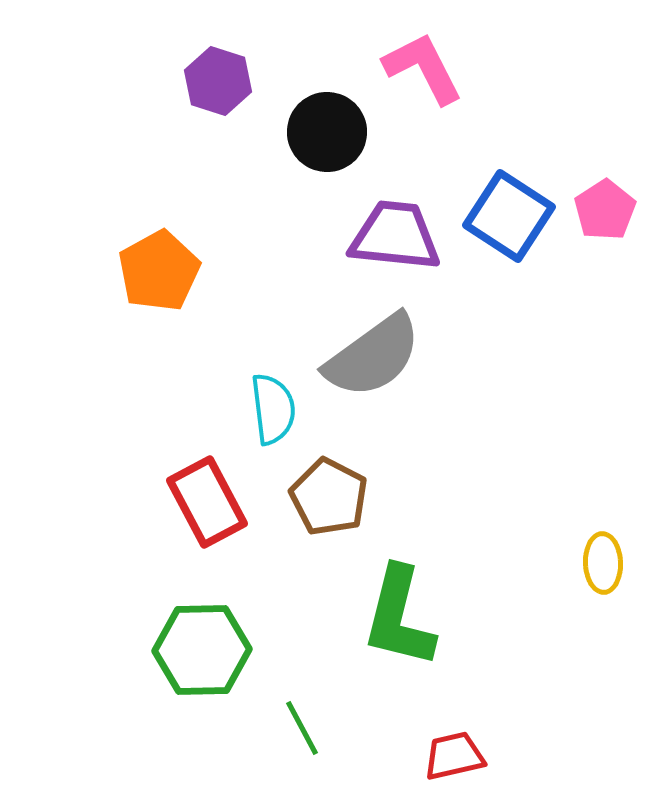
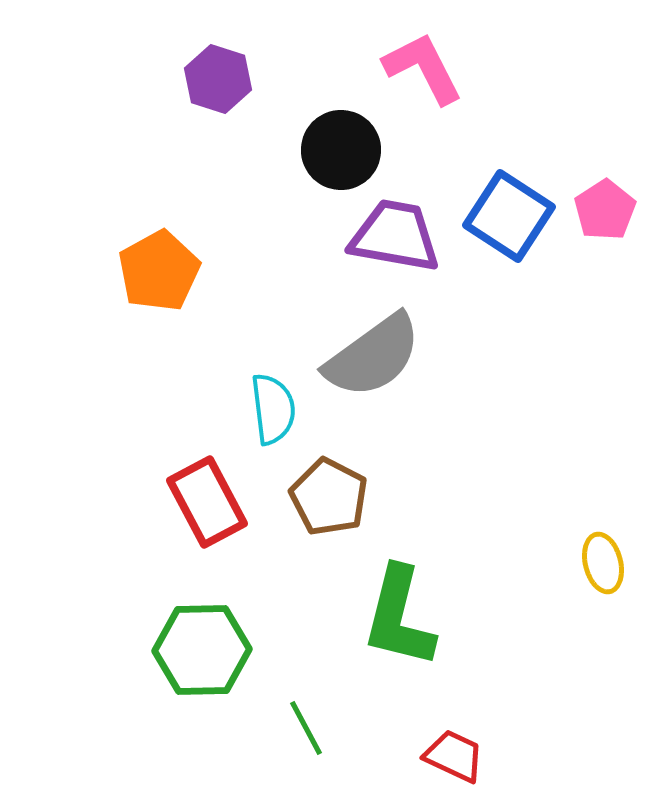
purple hexagon: moved 2 px up
black circle: moved 14 px right, 18 px down
purple trapezoid: rotated 4 degrees clockwise
yellow ellipse: rotated 12 degrees counterclockwise
green line: moved 4 px right
red trapezoid: rotated 38 degrees clockwise
